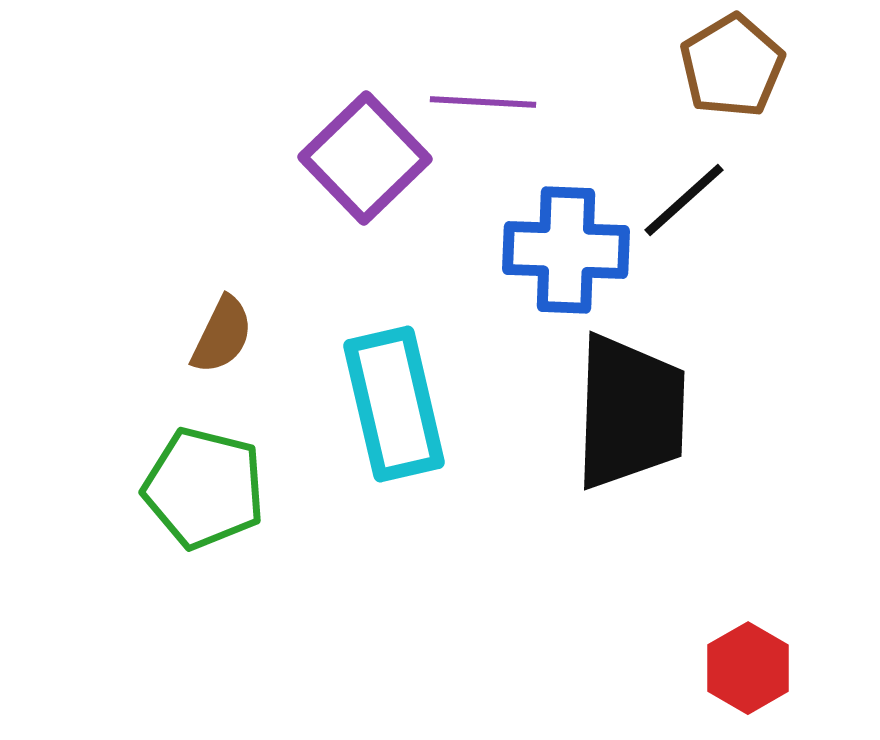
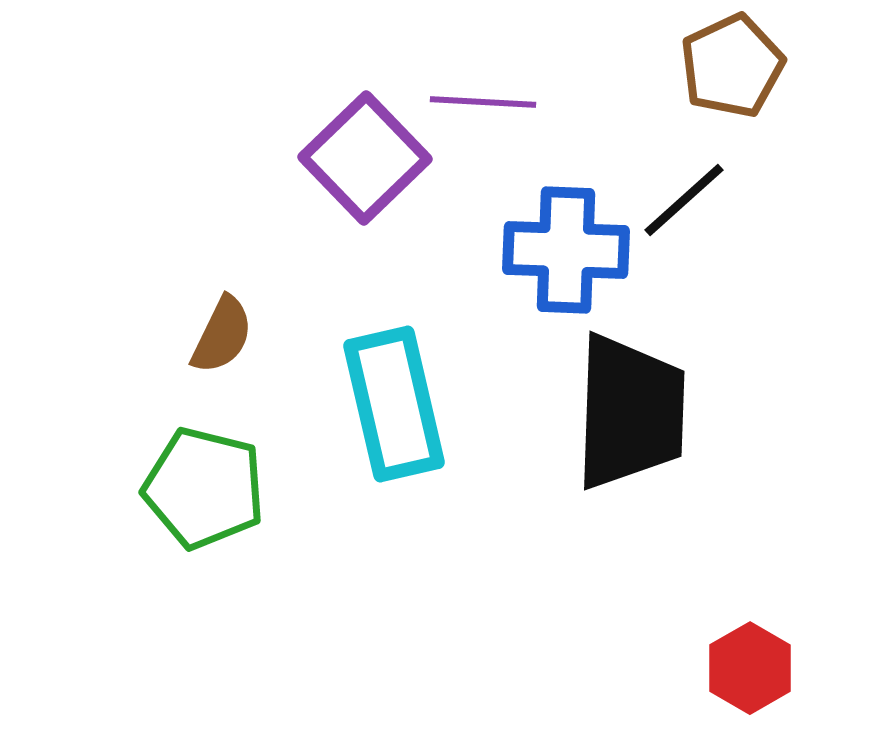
brown pentagon: rotated 6 degrees clockwise
red hexagon: moved 2 px right
